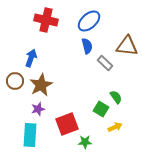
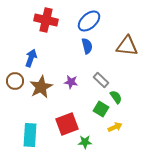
gray rectangle: moved 4 px left, 17 px down
brown star: moved 2 px down
purple star: moved 33 px right, 27 px up; rotated 24 degrees clockwise
